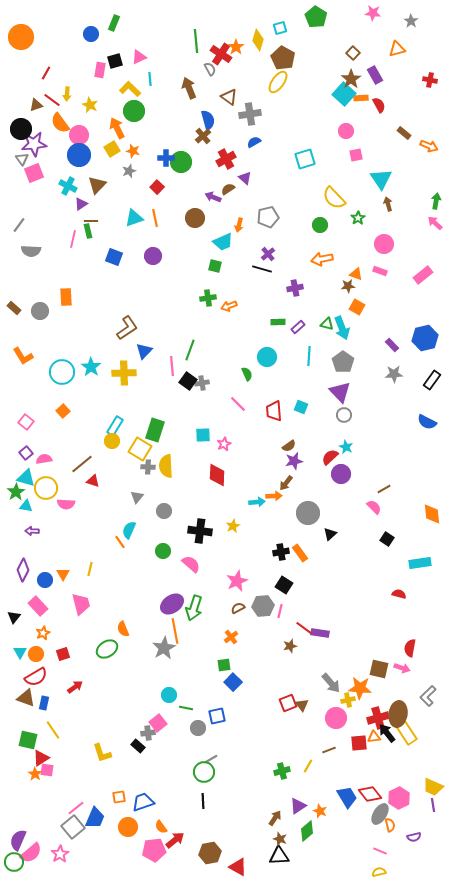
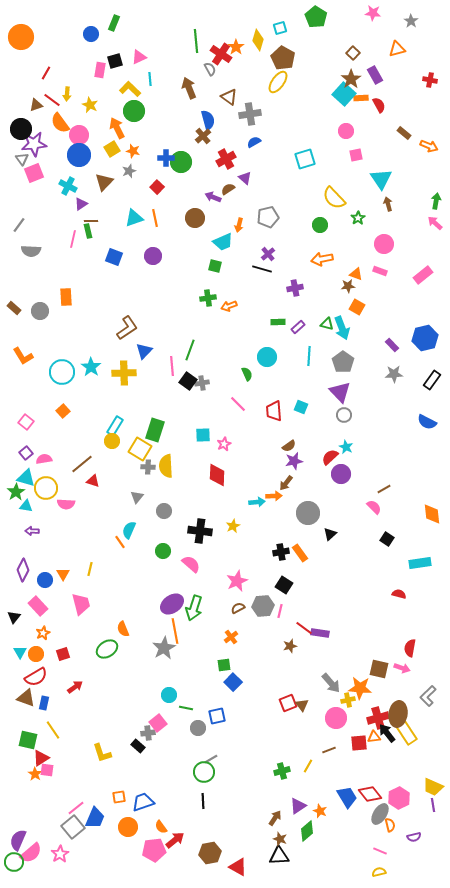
brown triangle at (97, 185): moved 7 px right, 3 px up
